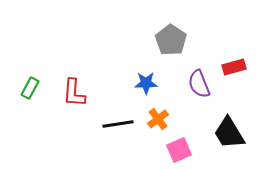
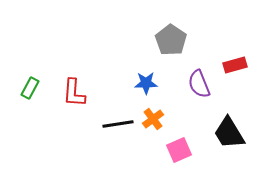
red rectangle: moved 1 px right, 2 px up
orange cross: moved 5 px left
